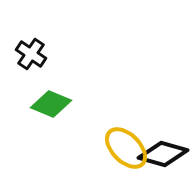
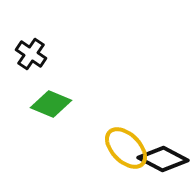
black diamond: moved 5 px down; rotated 12 degrees clockwise
